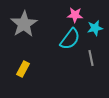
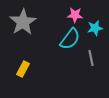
gray star: moved 1 px left, 2 px up
